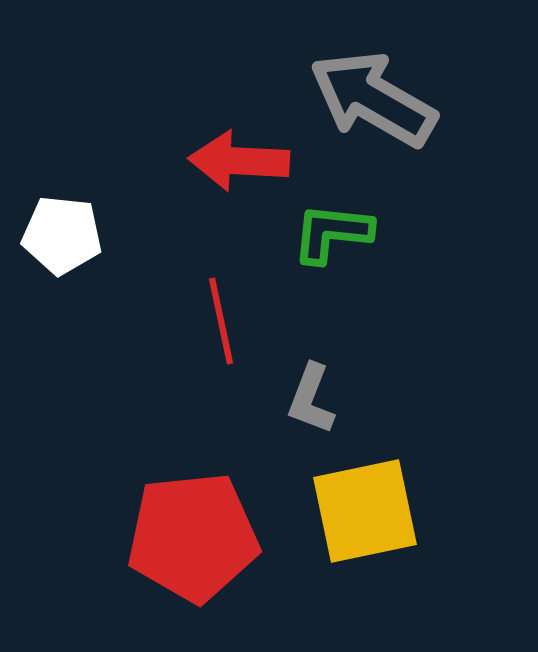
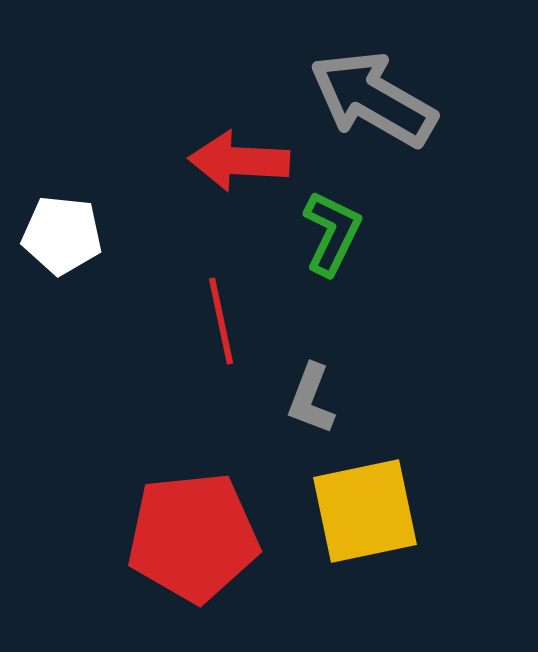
green L-shape: rotated 110 degrees clockwise
